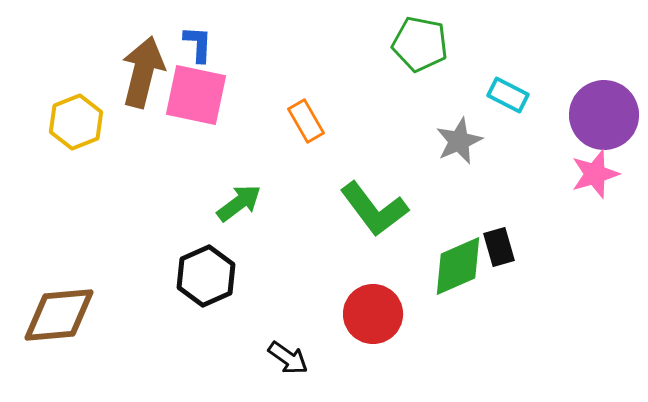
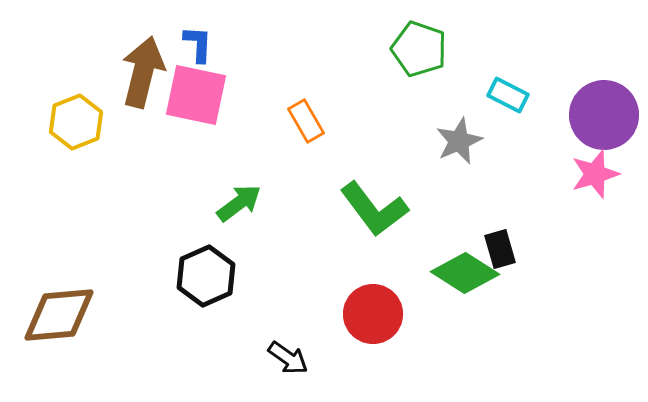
green pentagon: moved 1 px left, 5 px down; rotated 8 degrees clockwise
black rectangle: moved 1 px right, 2 px down
green diamond: moved 7 px right, 7 px down; rotated 56 degrees clockwise
